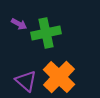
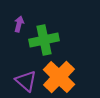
purple arrow: rotated 105 degrees counterclockwise
green cross: moved 2 px left, 7 px down
